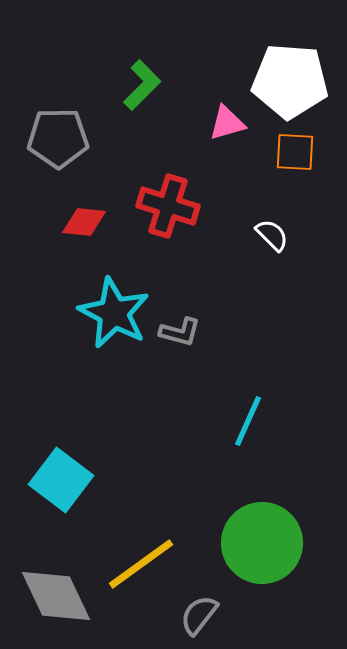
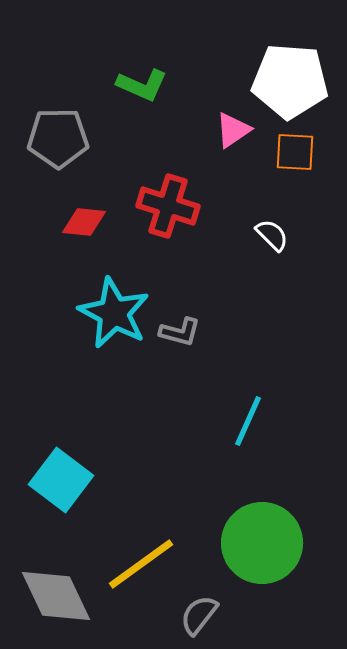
green L-shape: rotated 69 degrees clockwise
pink triangle: moved 6 px right, 7 px down; rotated 18 degrees counterclockwise
